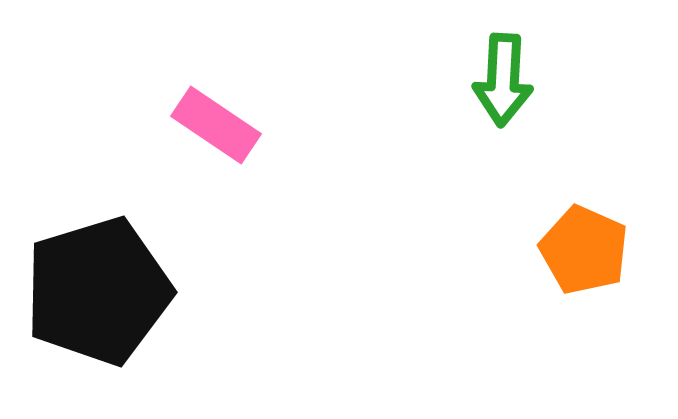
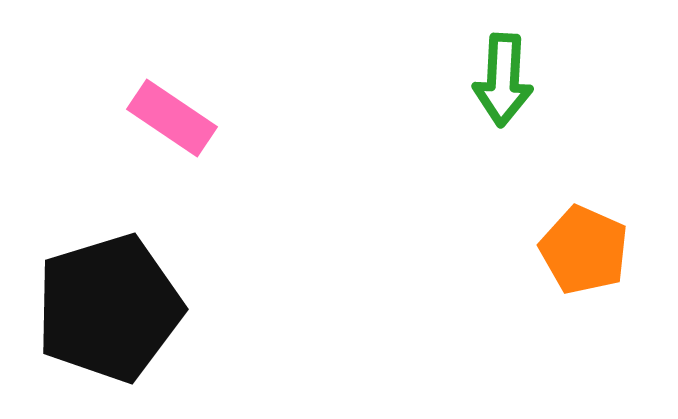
pink rectangle: moved 44 px left, 7 px up
black pentagon: moved 11 px right, 17 px down
